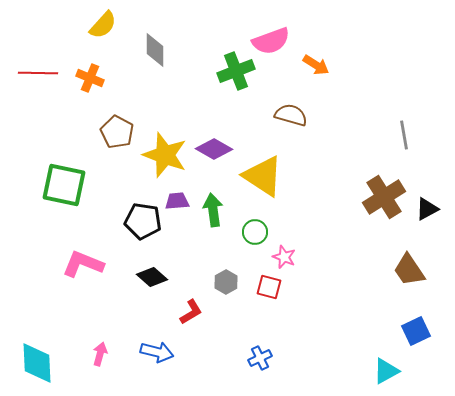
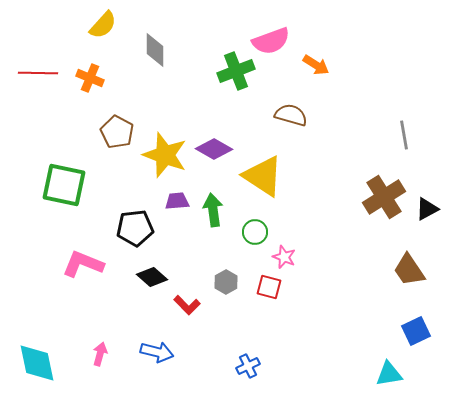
black pentagon: moved 8 px left, 7 px down; rotated 15 degrees counterclockwise
red L-shape: moved 4 px left, 7 px up; rotated 76 degrees clockwise
blue cross: moved 12 px left, 8 px down
cyan diamond: rotated 9 degrees counterclockwise
cyan triangle: moved 3 px right, 3 px down; rotated 20 degrees clockwise
